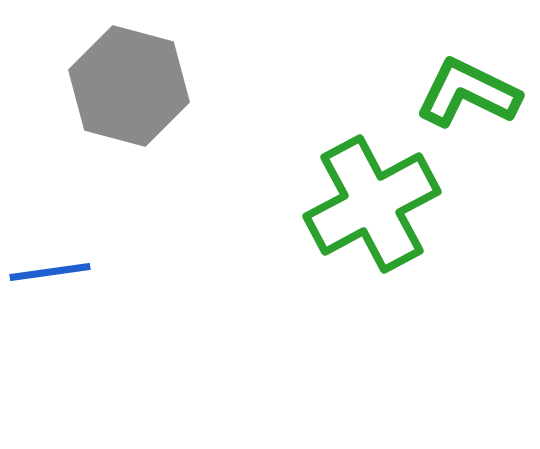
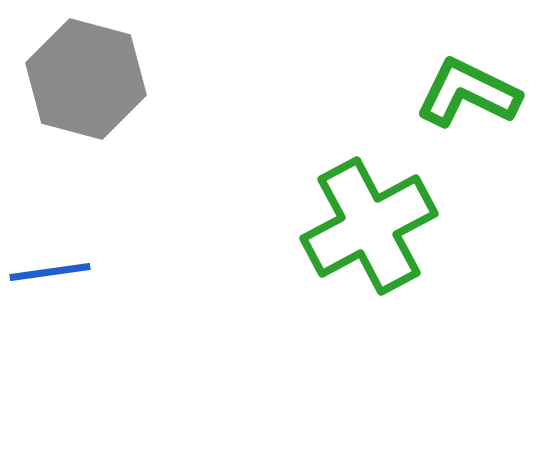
gray hexagon: moved 43 px left, 7 px up
green cross: moved 3 px left, 22 px down
